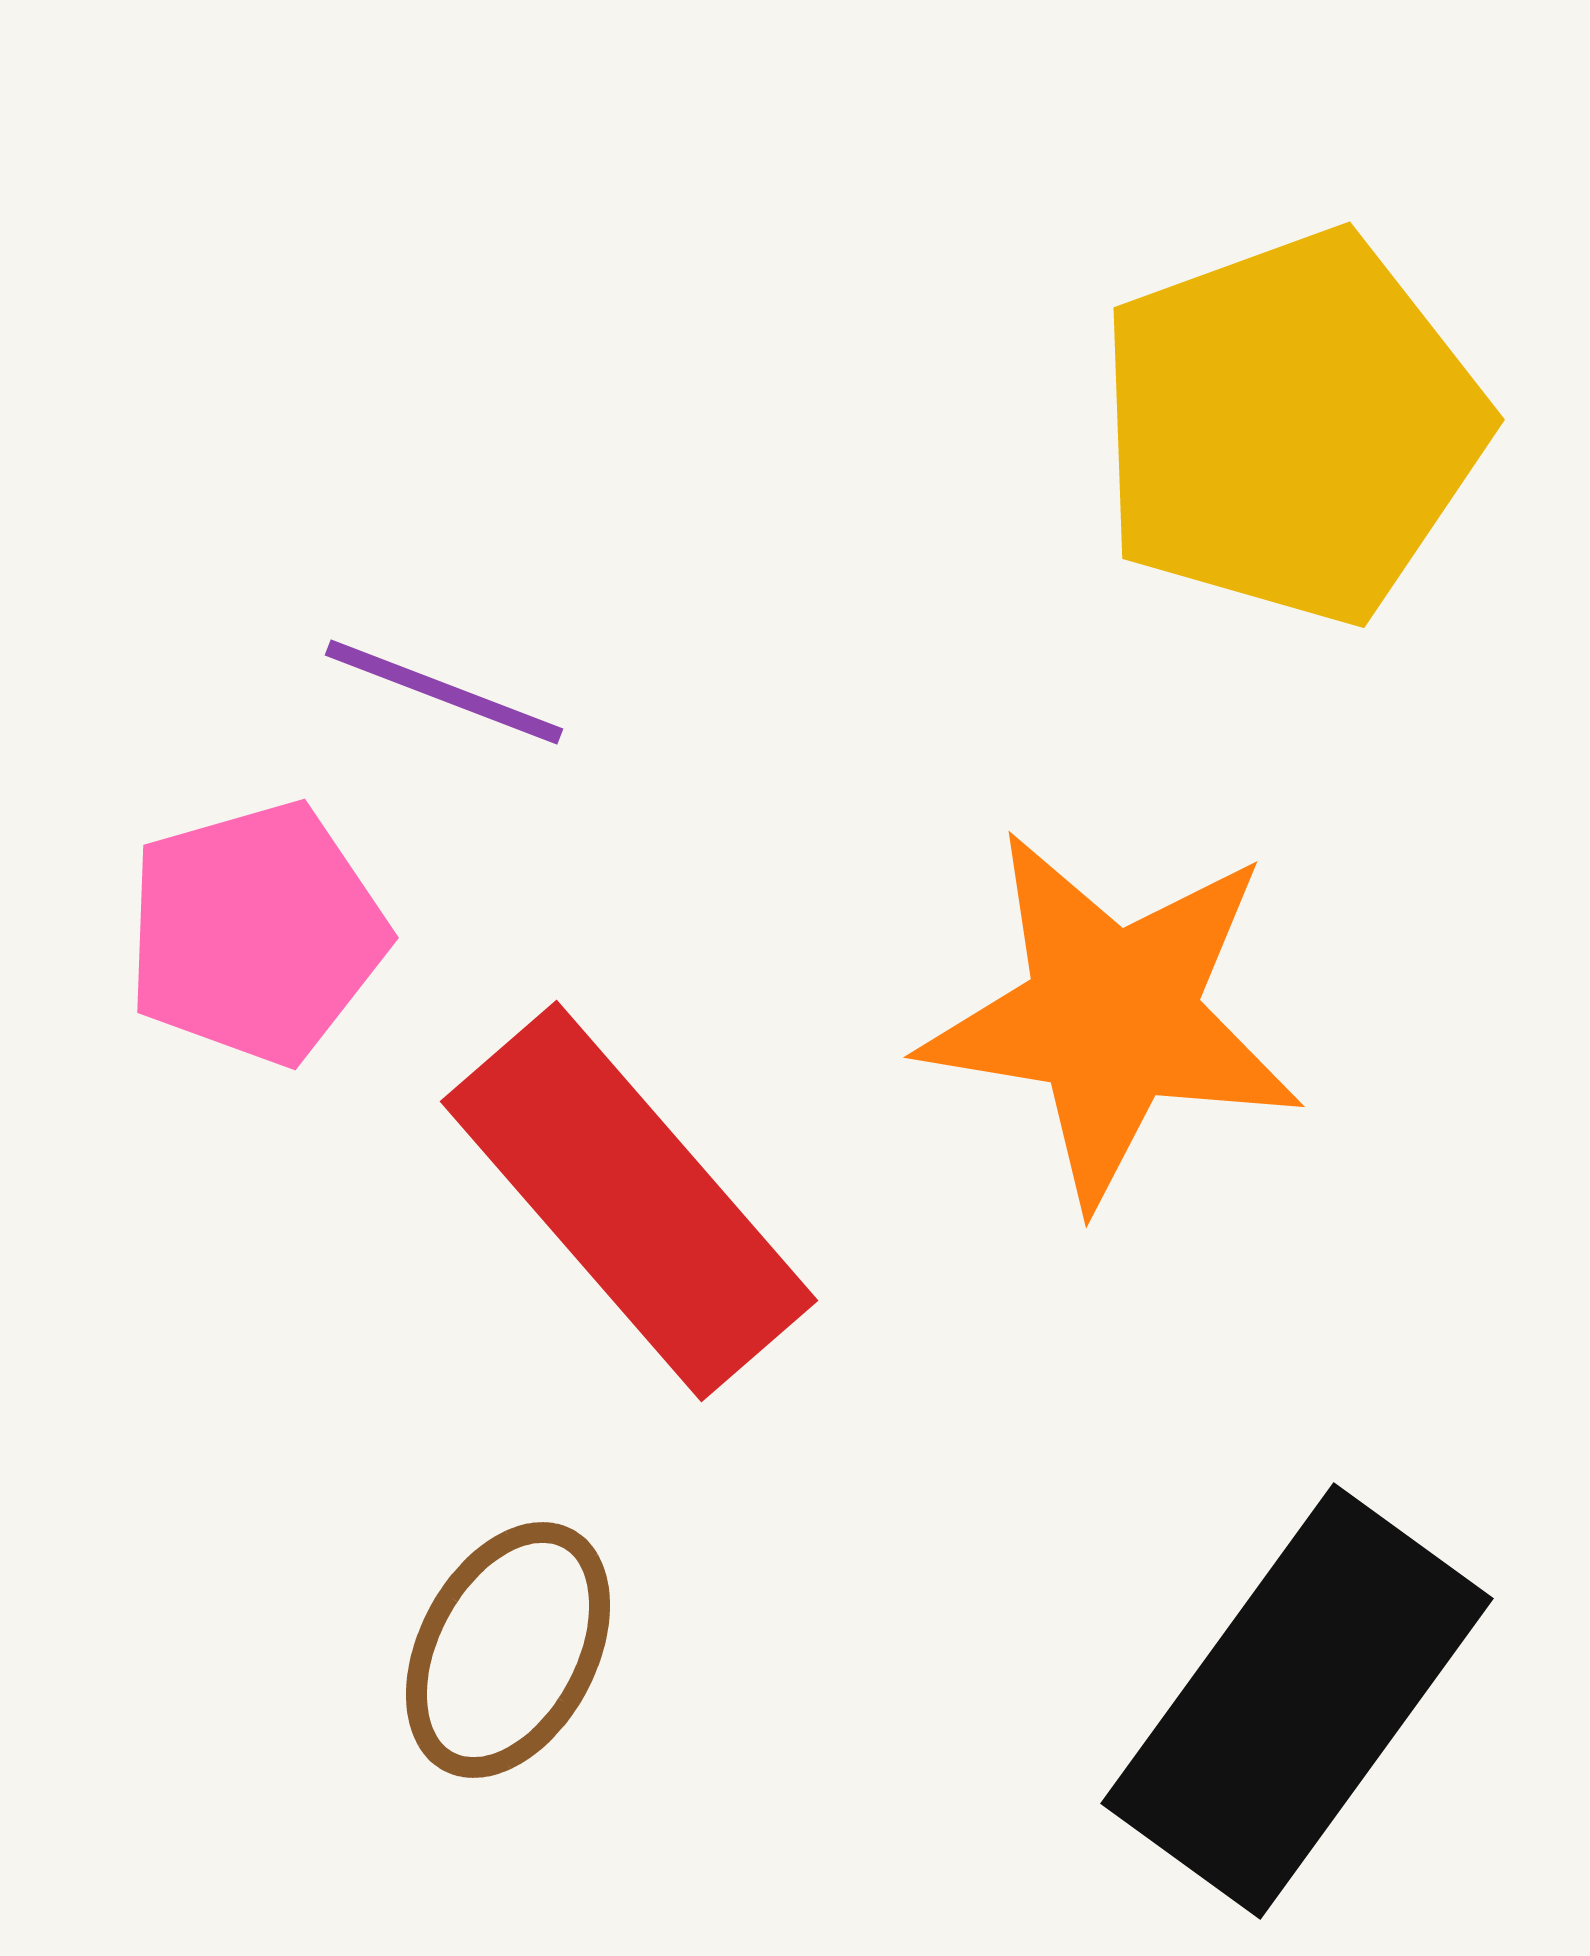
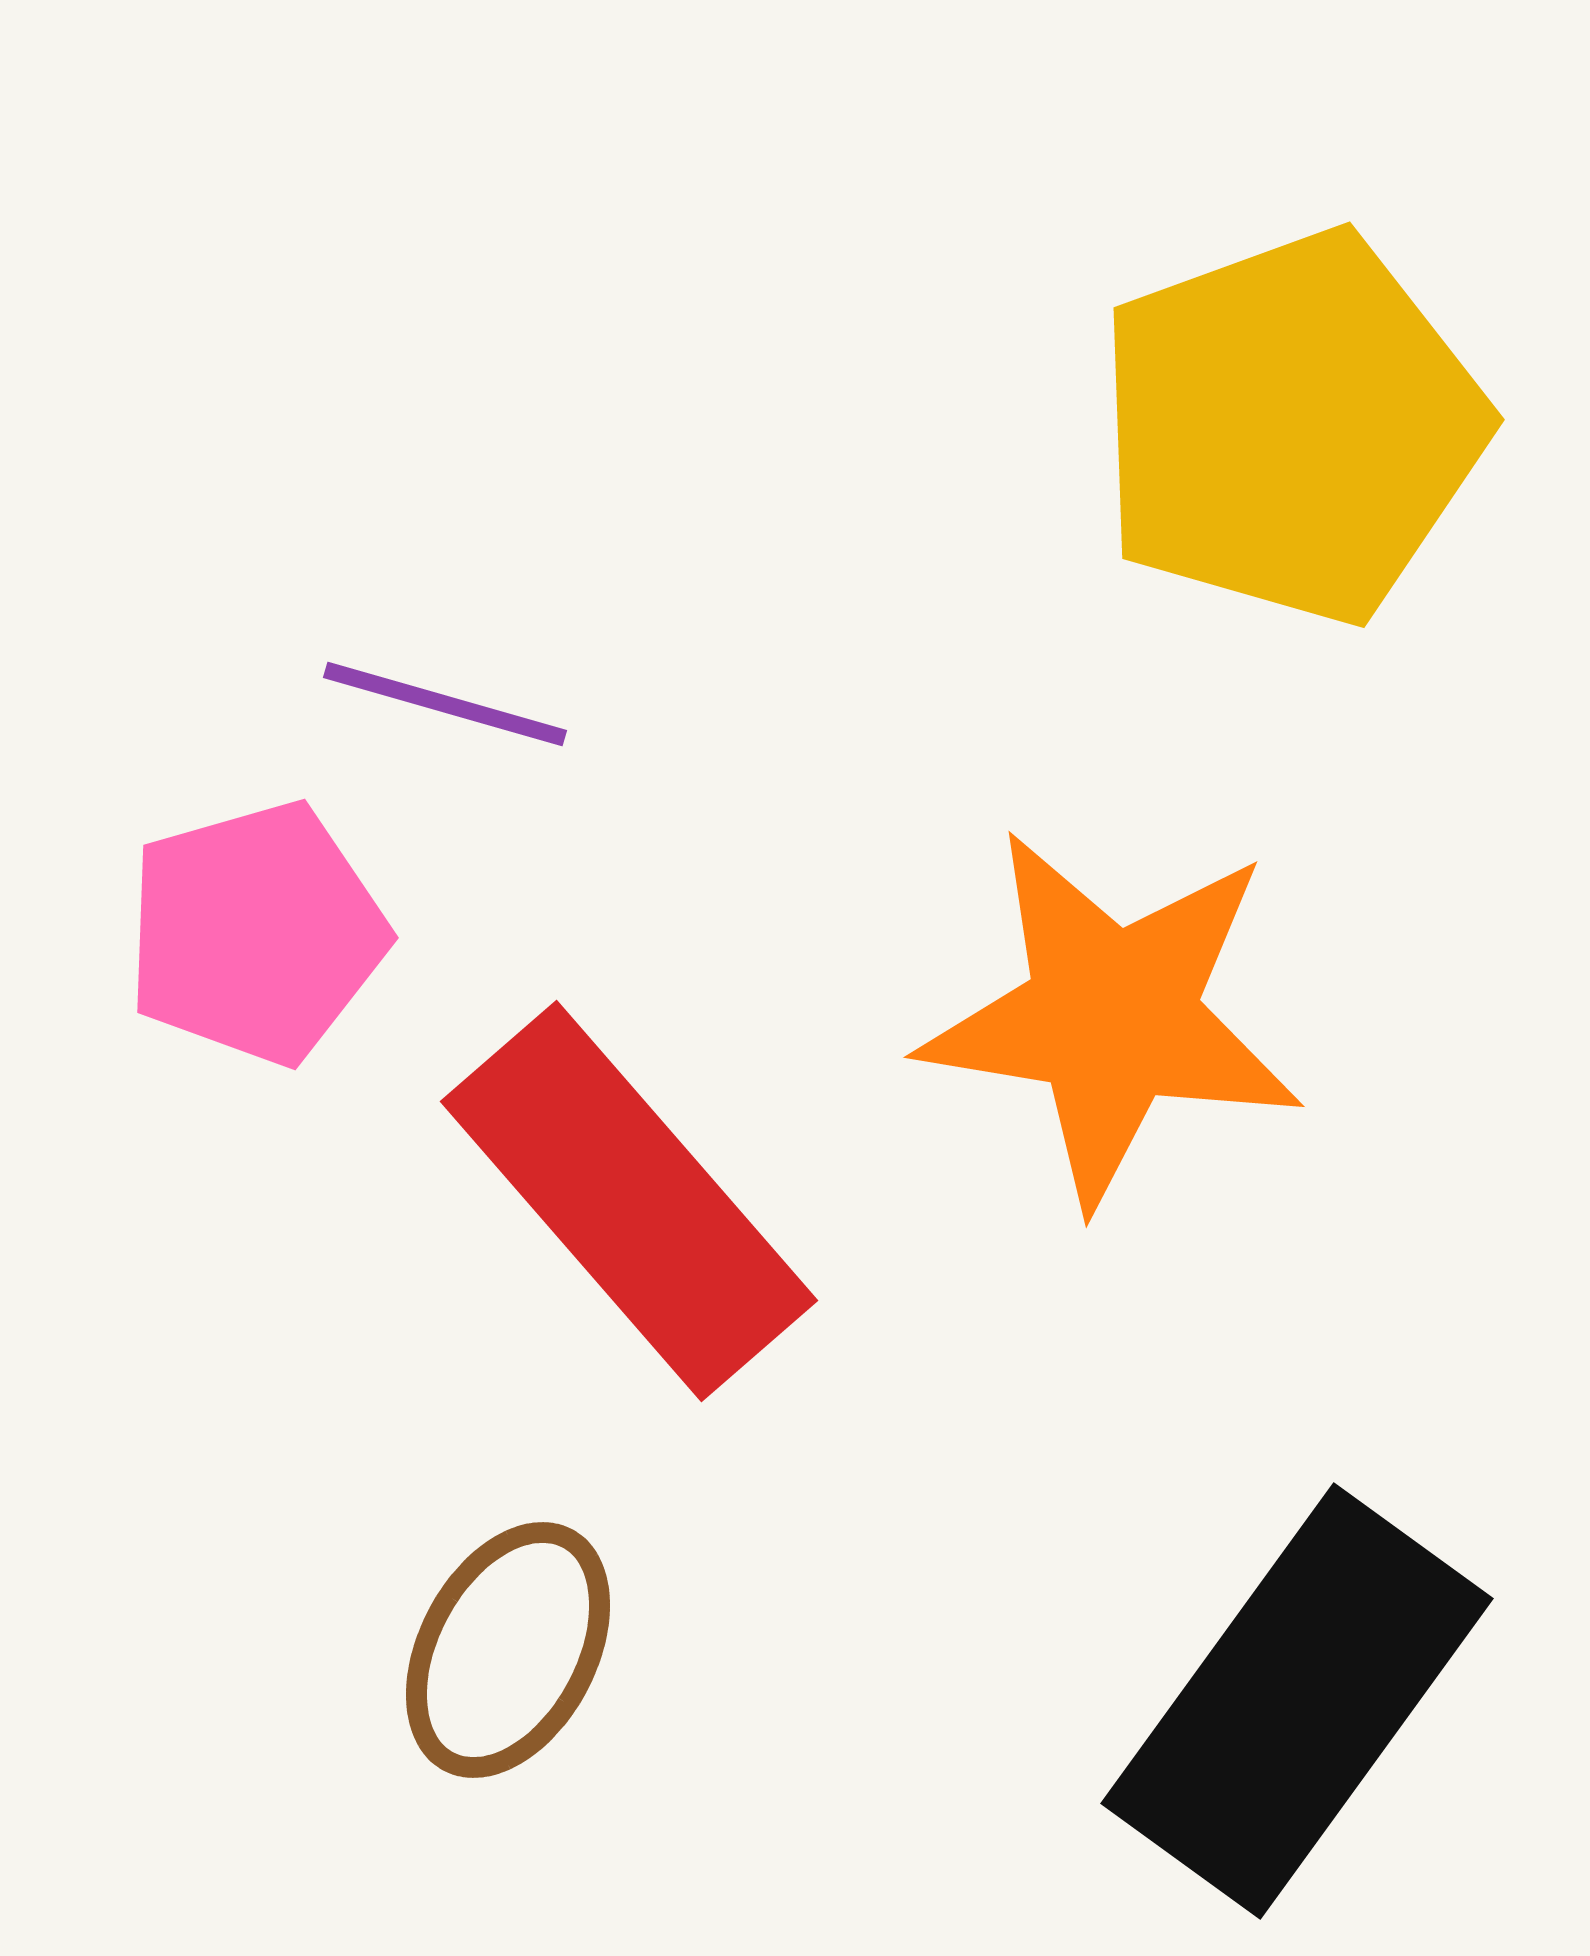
purple line: moved 1 px right, 12 px down; rotated 5 degrees counterclockwise
